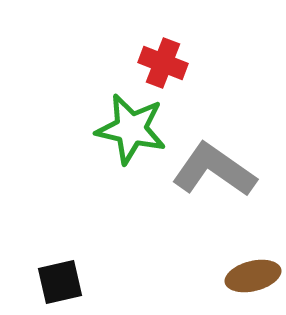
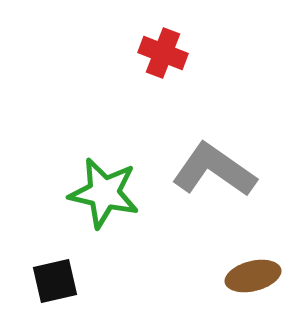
red cross: moved 10 px up
green star: moved 27 px left, 64 px down
black square: moved 5 px left, 1 px up
